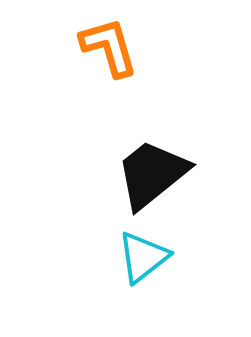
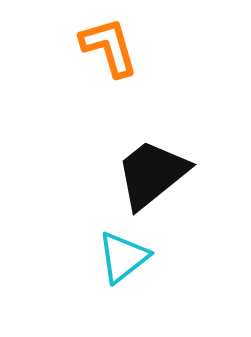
cyan triangle: moved 20 px left
